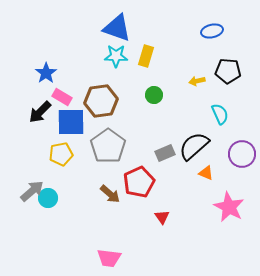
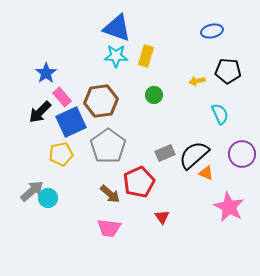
pink rectangle: rotated 18 degrees clockwise
blue square: rotated 24 degrees counterclockwise
black semicircle: moved 9 px down
pink trapezoid: moved 30 px up
